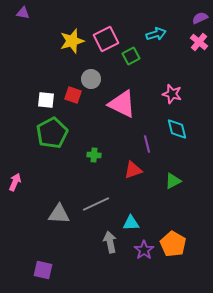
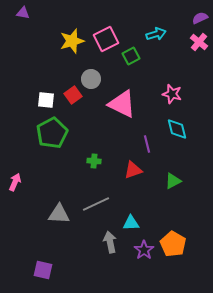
red square: rotated 36 degrees clockwise
green cross: moved 6 px down
